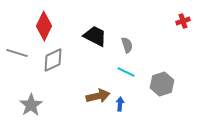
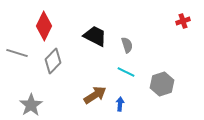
gray diamond: moved 1 px down; rotated 20 degrees counterclockwise
brown arrow: moved 3 px left, 1 px up; rotated 20 degrees counterclockwise
